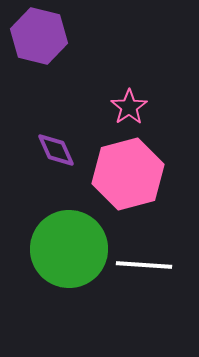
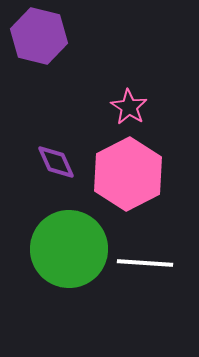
pink star: rotated 6 degrees counterclockwise
purple diamond: moved 12 px down
pink hexagon: rotated 12 degrees counterclockwise
white line: moved 1 px right, 2 px up
